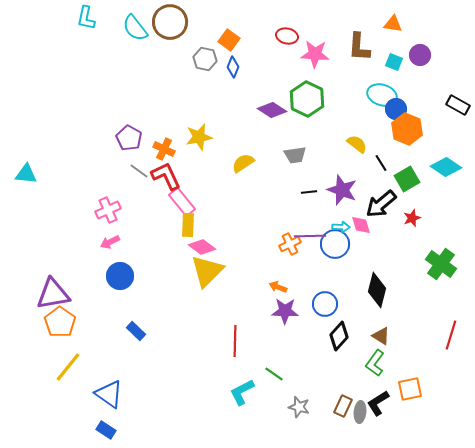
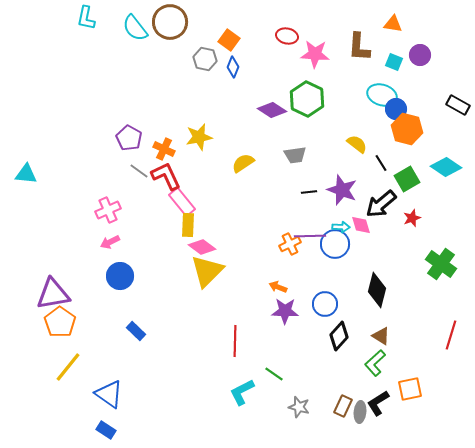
orange hexagon at (407, 129): rotated 8 degrees counterclockwise
green L-shape at (375, 363): rotated 12 degrees clockwise
